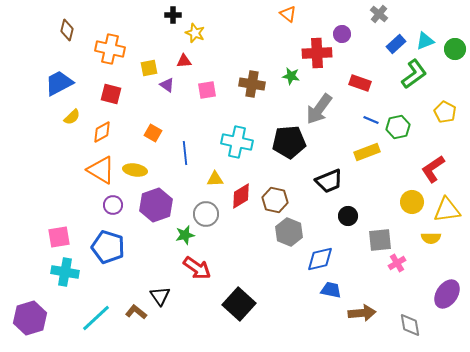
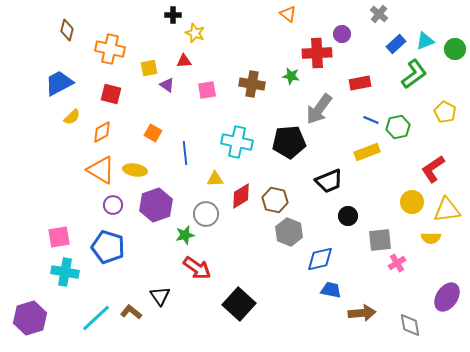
red rectangle at (360, 83): rotated 30 degrees counterclockwise
purple ellipse at (447, 294): moved 3 px down
brown L-shape at (136, 312): moved 5 px left
